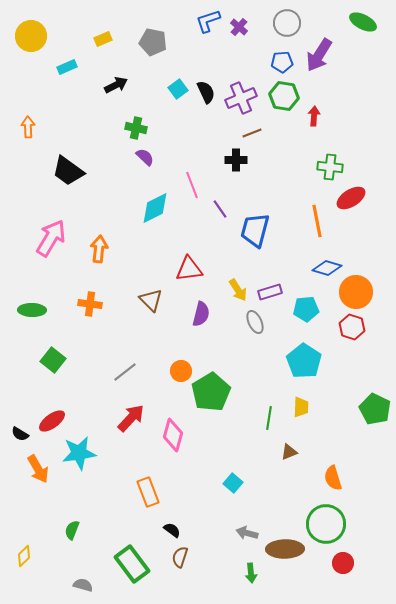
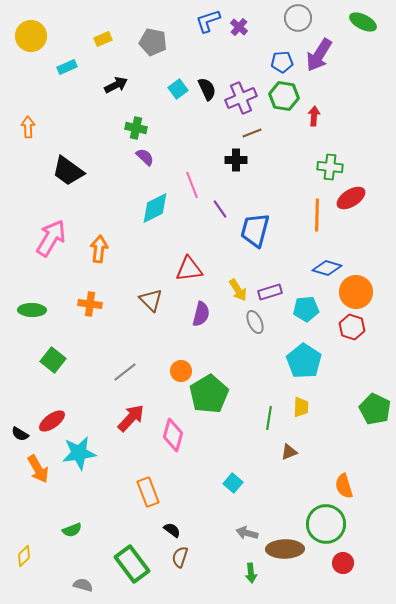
gray circle at (287, 23): moved 11 px right, 5 px up
black semicircle at (206, 92): moved 1 px right, 3 px up
orange line at (317, 221): moved 6 px up; rotated 12 degrees clockwise
green pentagon at (211, 392): moved 2 px left, 2 px down
orange semicircle at (333, 478): moved 11 px right, 8 px down
green semicircle at (72, 530): rotated 132 degrees counterclockwise
